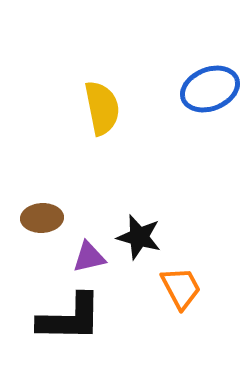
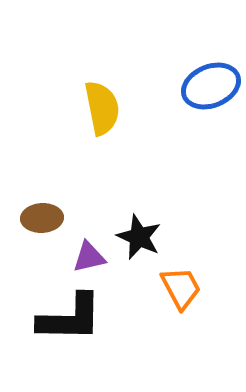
blue ellipse: moved 1 px right, 3 px up
black star: rotated 9 degrees clockwise
